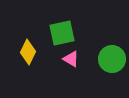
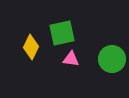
yellow diamond: moved 3 px right, 5 px up
pink triangle: rotated 24 degrees counterclockwise
